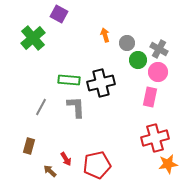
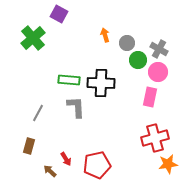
black cross: rotated 16 degrees clockwise
gray line: moved 3 px left, 6 px down
